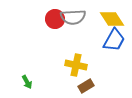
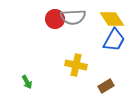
brown rectangle: moved 20 px right
